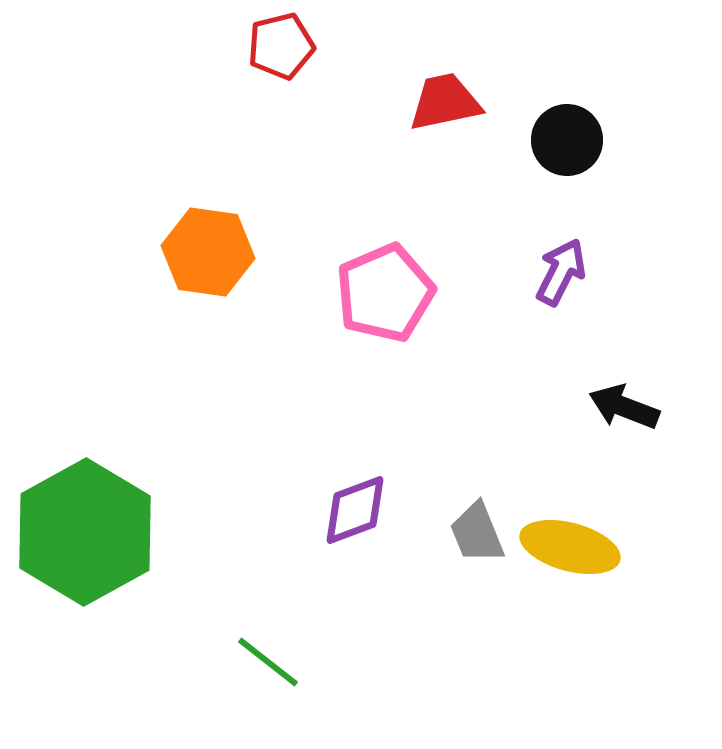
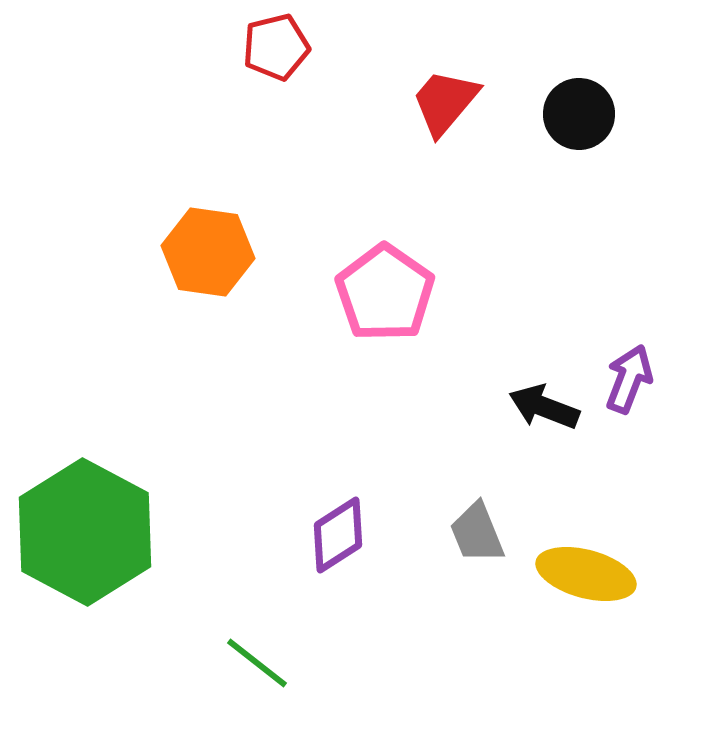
red pentagon: moved 5 px left, 1 px down
red trapezoid: rotated 38 degrees counterclockwise
black circle: moved 12 px right, 26 px up
purple arrow: moved 68 px right, 107 px down; rotated 6 degrees counterclockwise
pink pentagon: rotated 14 degrees counterclockwise
black arrow: moved 80 px left
purple diamond: moved 17 px left, 25 px down; rotated 12 degrees counterclockwise
green hexagon: rotated 3 degrees counterclockwise
yellow ellipse: moved 16 px right, 27 px down
green line: moved 11 px left, 1 px down
